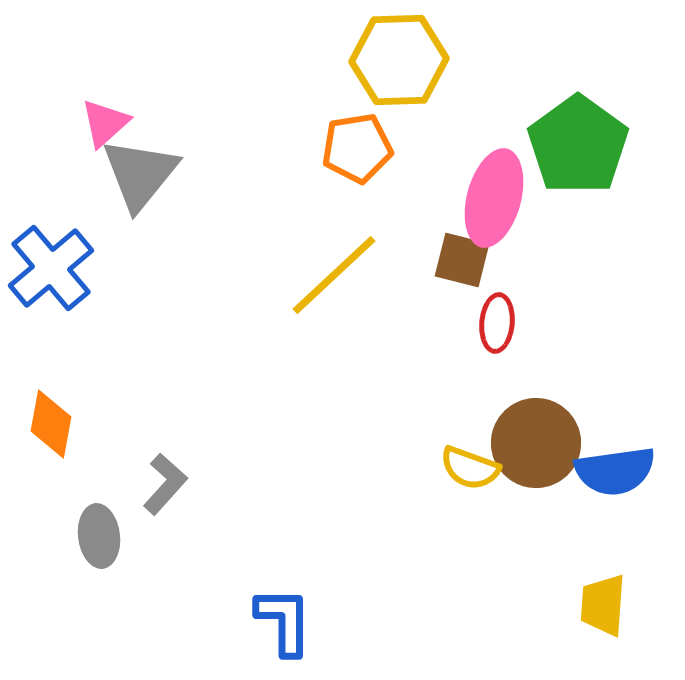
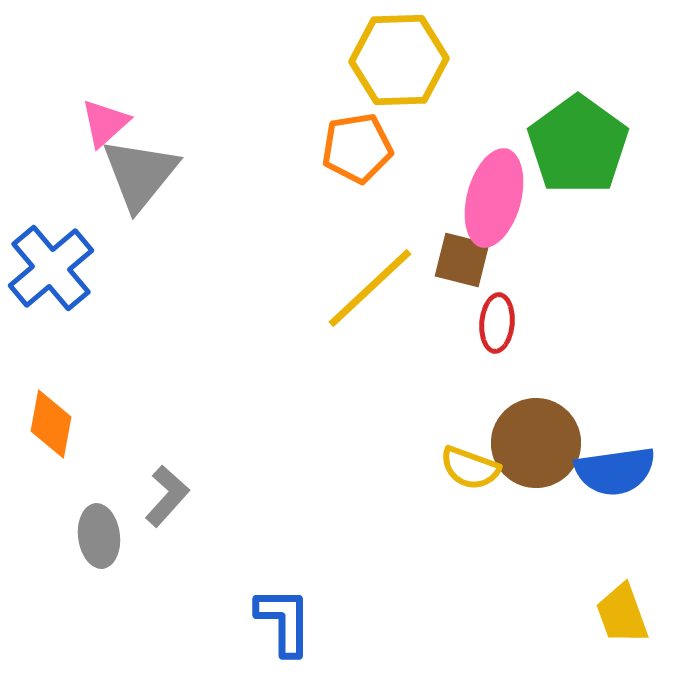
yellow line: moved 36 px right, 13 px down
gray L-shape: moved 2 px right, 12 px down
yellow trapezoid: moved 19 px right, 9 px down; rotated 24 degrees counterclockwise
